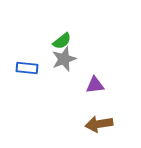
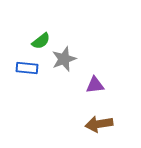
green semicircle: moved 21 px left
